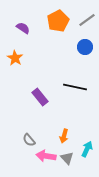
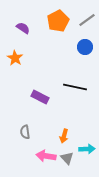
purple rectangle: rotated 24 degrees counterclockwise
gray semicircle: moved 4 px left, 8 px up; rotated 32 degrees clockwise
cyan arrow: rotated 63 degrees clockwise
